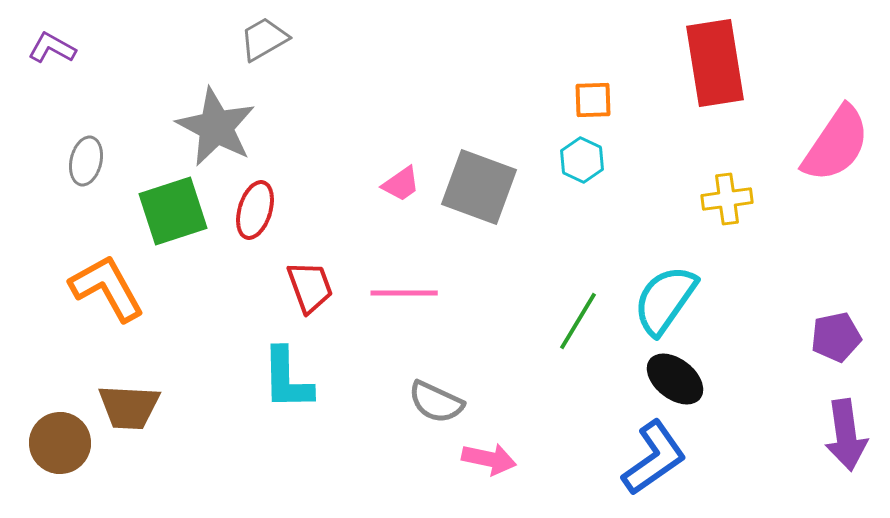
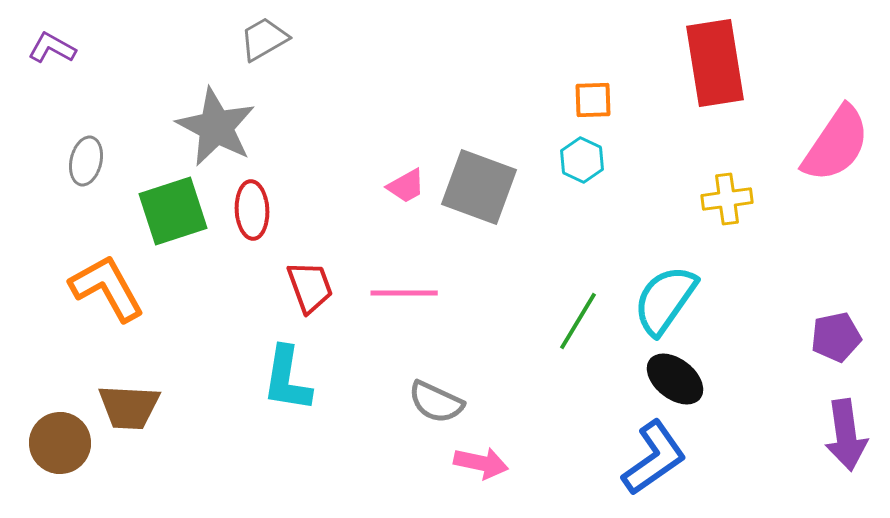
pink trapezoid: moved 5 px right, 2 px down; rotated 6 degrees clockwise
red ellipse: moved 3 px left; rotated 20 degrees counterclockwise
cyan L-shape: rotated 10 degrees clockwise
pink arrow: moved 8 px left, 4 px down
